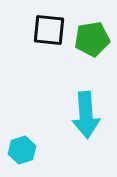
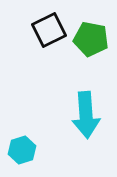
black square: rotated 32 degrees counterclockwise
green pentagon: moved 1 px left; rotated 20 degrees clockwise
